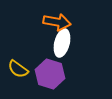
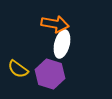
orange arrow: moved 2 px left, 2 px down
white ellipse: moved 1 px down
